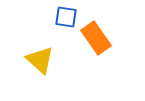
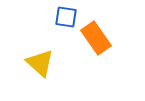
yellow triangle: moved 3 px down
